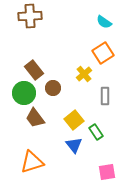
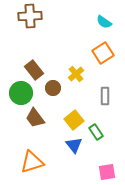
yellow cross: moved 8 px left
green circle: moved 3 px left
